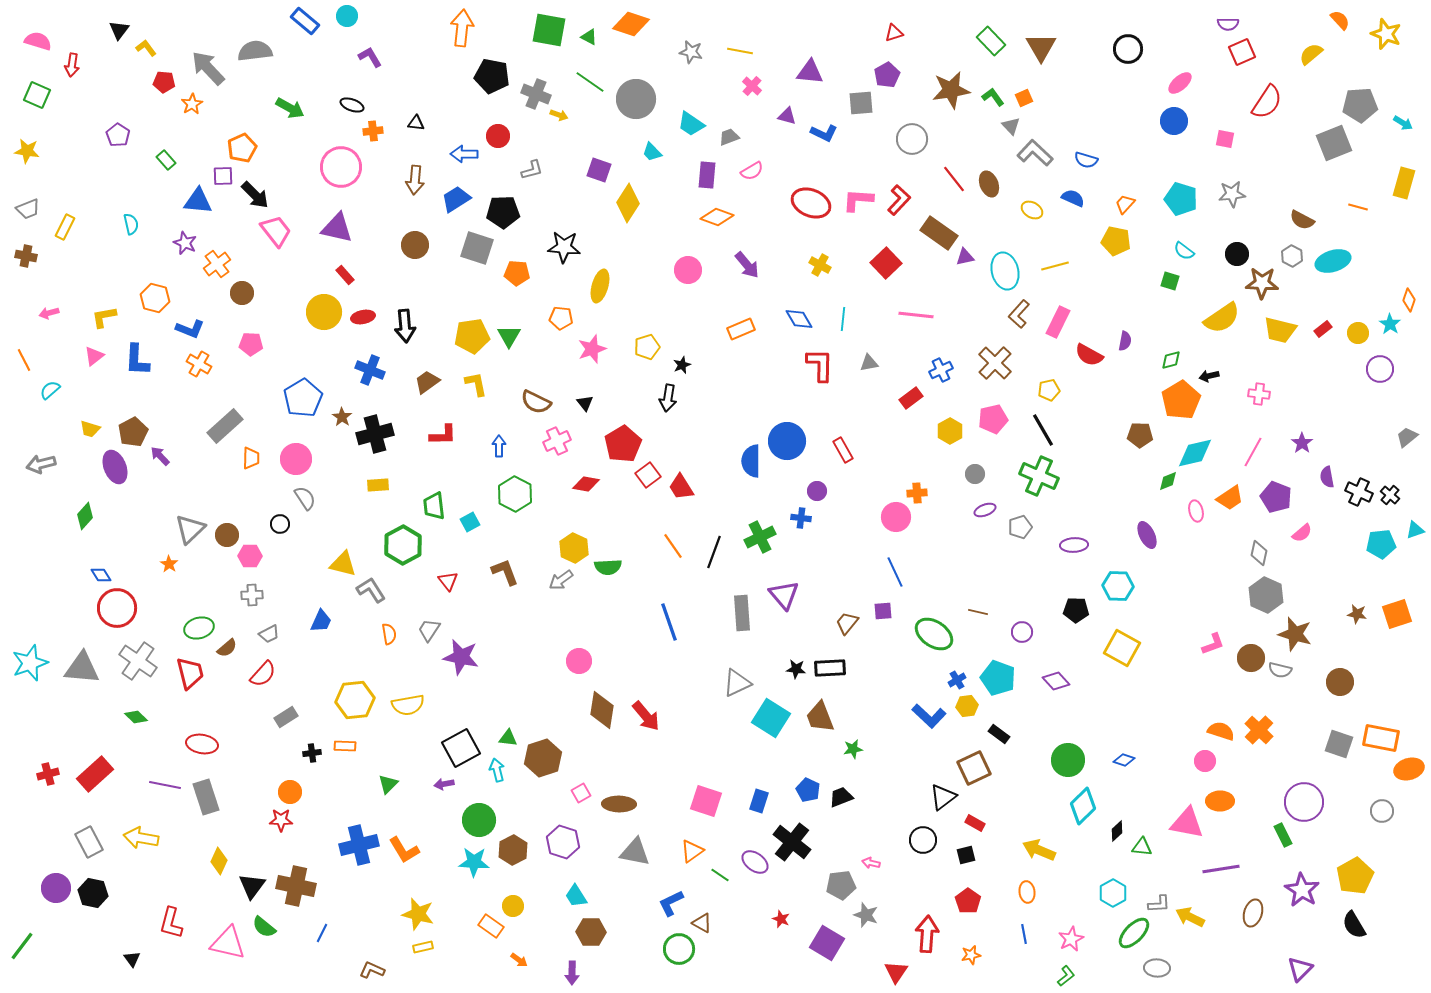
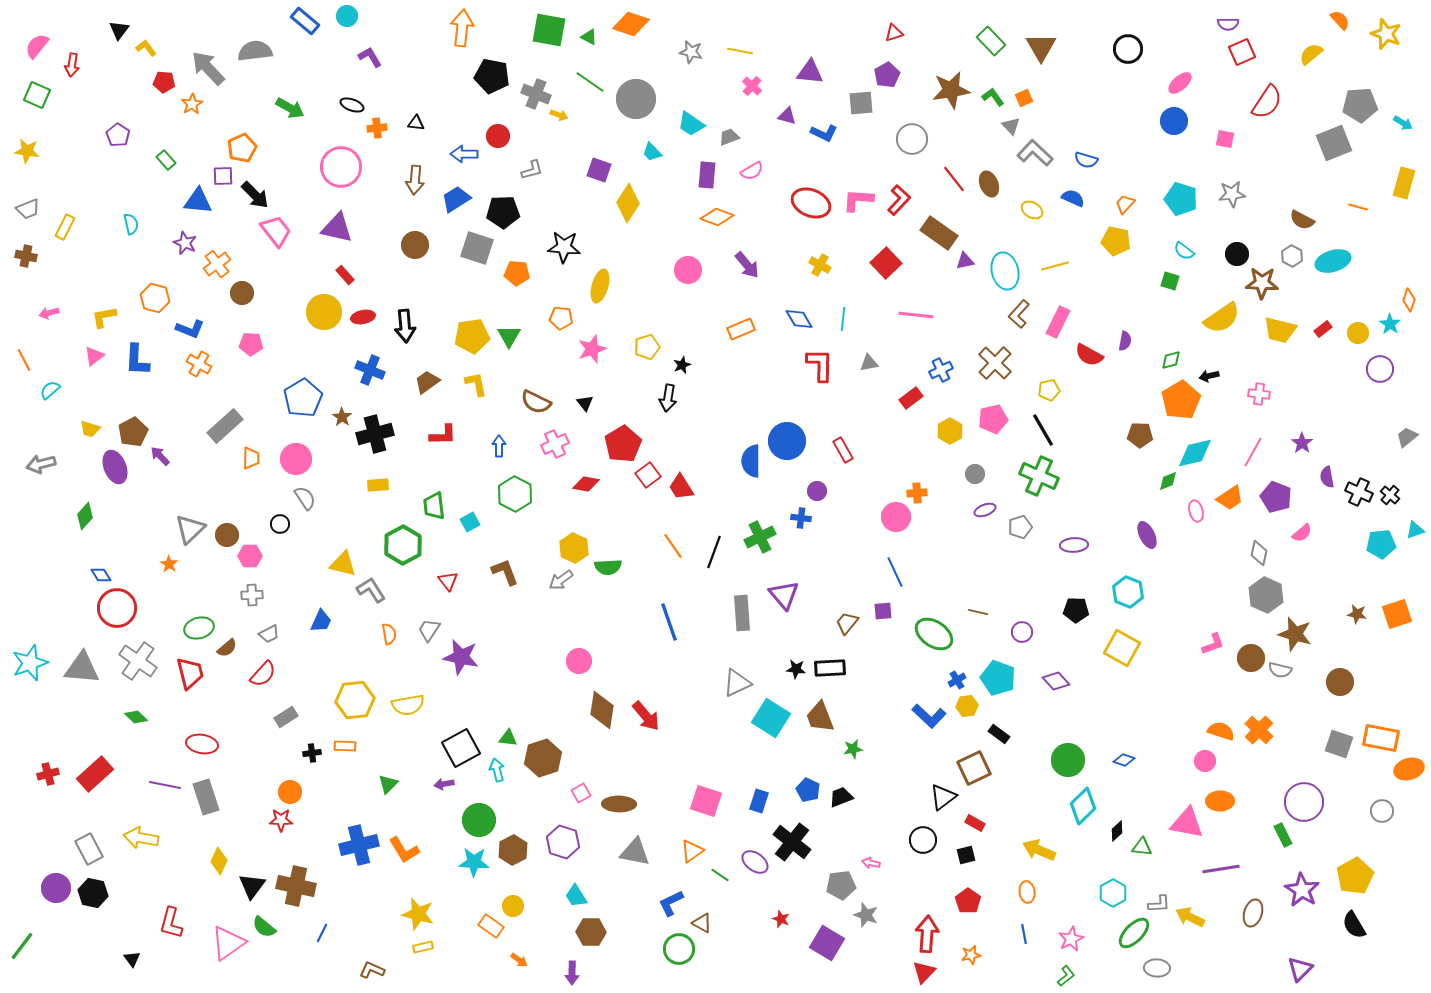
pink semicircle at (38, 41): moved 1 px left, 5 px down; rotated 68 degrees counterclockwise
orange cross at (373, 131): moved 4 px right, 3 px up
purple triangle at (965, 257): moved 4 px down
pink cross at (557, 441): moved 2 px left, 3 px down
cyan hexagon at (1118, 586): moved 10 px right, 6 px down; rotated 20 degrees clockwise
gray rectangle at (89, 842): moved 7 px down
pink triangle at (228, 943): rotated 48 degrees counterclockwise
red triangle at (896, 972): moved 28 px right; rotated 10 degrees clockwise
